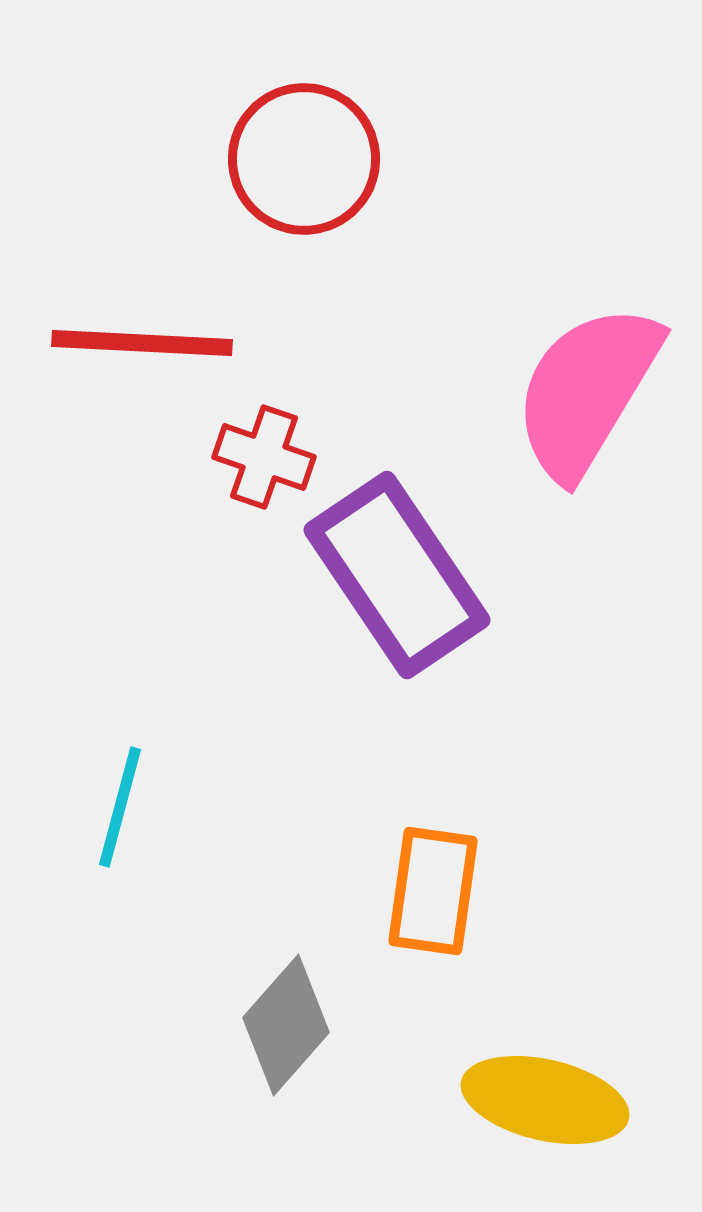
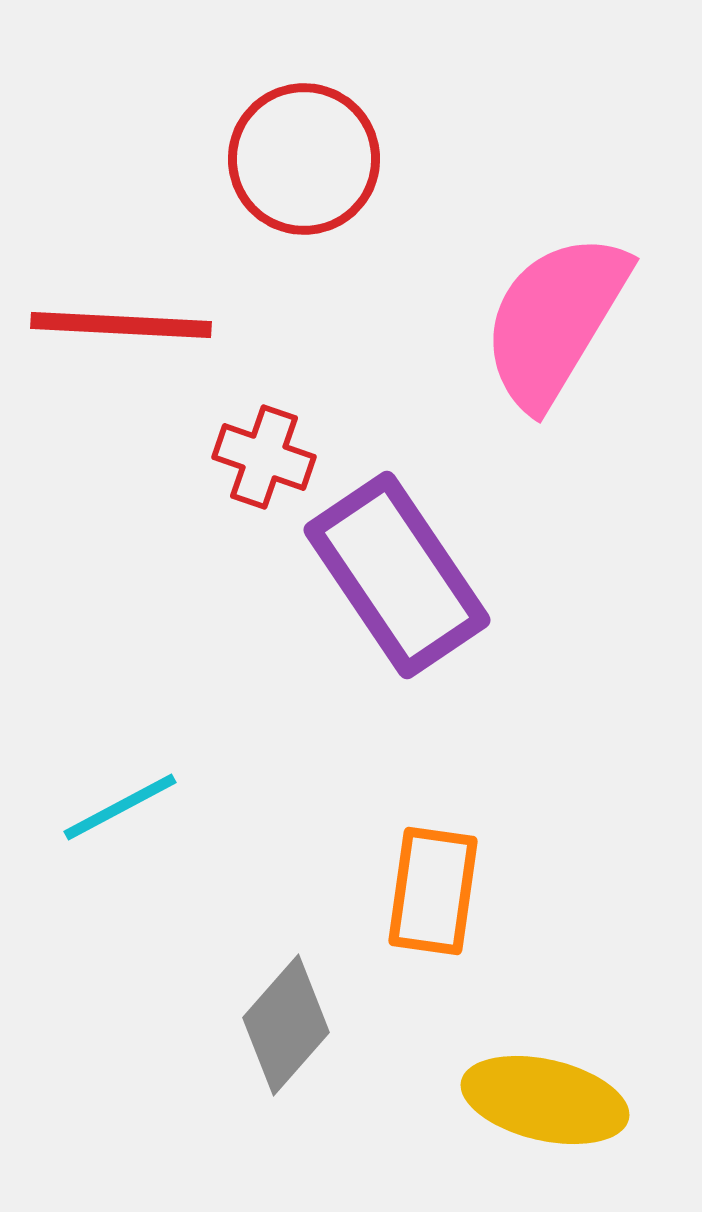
red line: moved 21 px left, 18 px up
pink semicircle: moved 32 px left, 71 px up
cyan line: rotated 47 degrees clockwise
